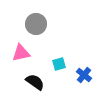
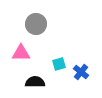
pink triangle: rotated 12 degrees clockwise
blue cross: moved 3 px left, 3 px up
black semicircle: rotated 36 degrees counterclockwise
